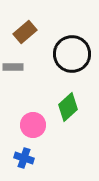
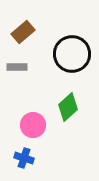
brown rectangle: moved 2 px left
gray rectangle: moved 4 px right
